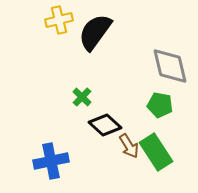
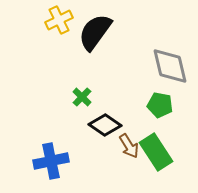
yellow cross: rotated 12 degrees counterclockwise
black diamond: rotated 8 degrees counterclockwise
